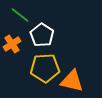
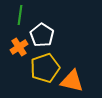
green line: rotated 60 degrees clockwise
orange cross: moved 7 px right, 3 px down
yellow pentagon: rotated 16 degrees counterclockwise
